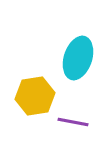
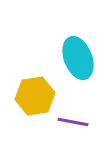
cyan ellipse: rotated 39 degrees counterclockwise
